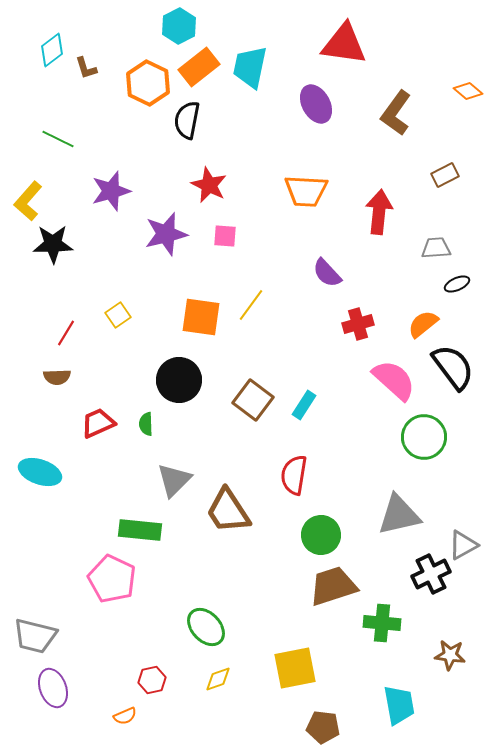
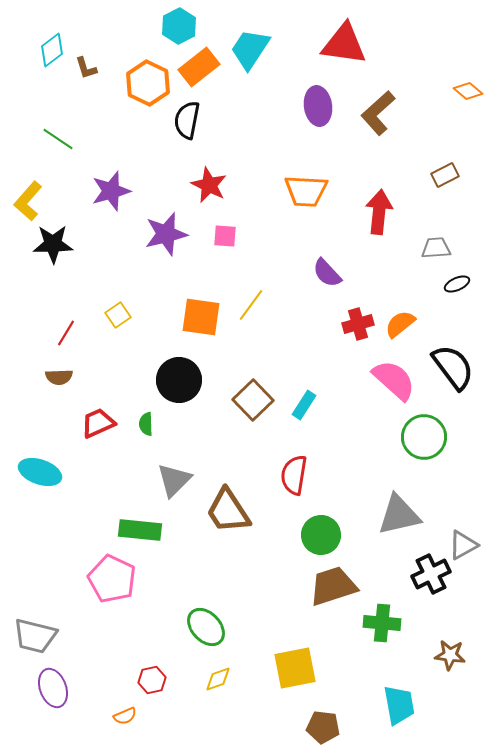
cyan trapezoid at (250, 67): moved 18 px up; rotated 21 degrees clockwise
purple ellipse at (316, 104): moved 2 px right, 2 px down; rotated 21 degrees clockwise
brown L-shape at (396, 113): moved 18 px left; rotated 12 degrees clockwise
green line at (58, 139): rotated 8 degrees clockwise
orange semicircle at (423, 324): moved 23 px left
brown semicircle at (57, 377): moved 2 px right
brown square at (253, 400): rotated 9 degrees clockwise
